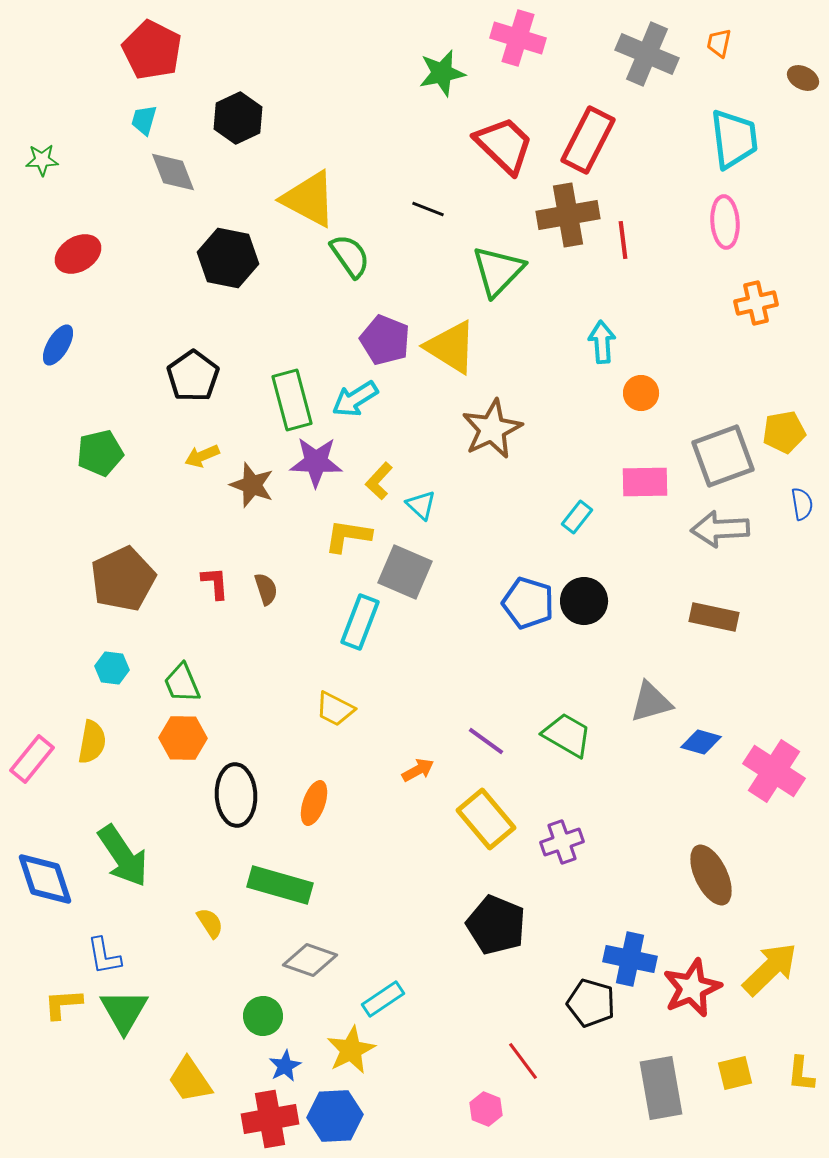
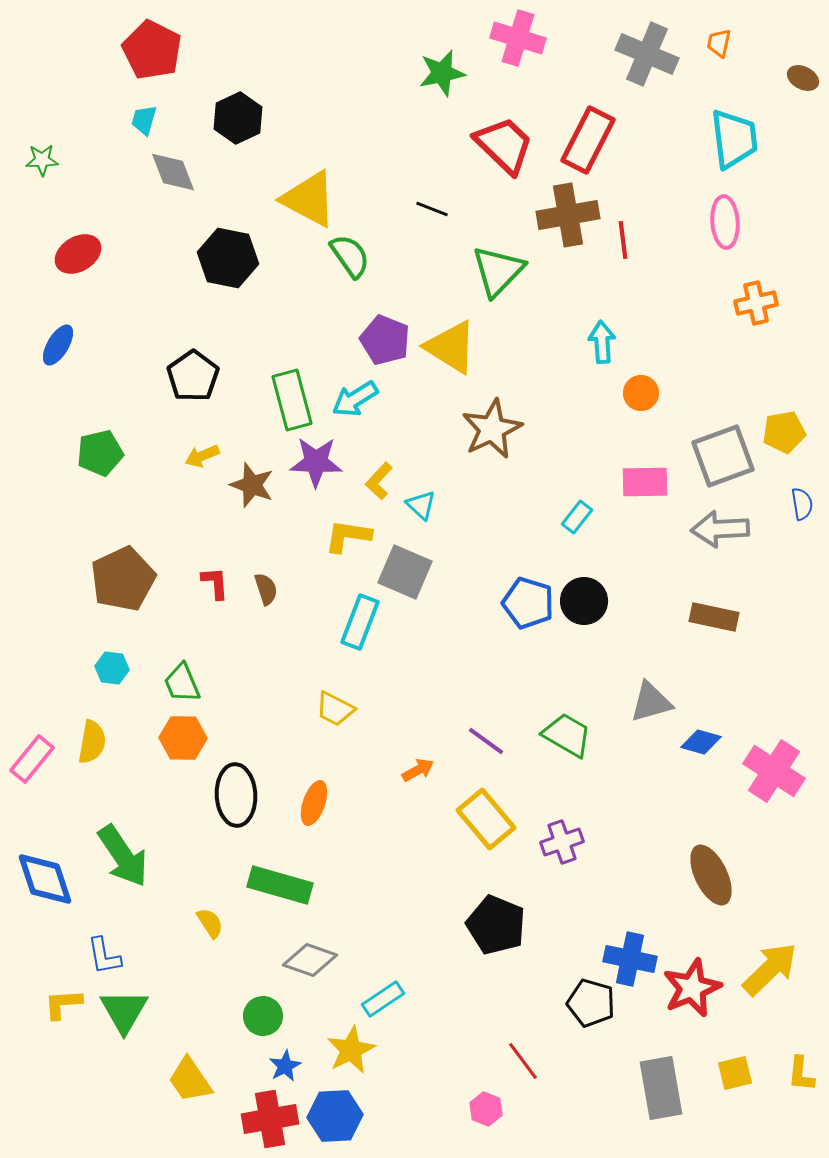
black line at (428, 209): moved 4 px right
